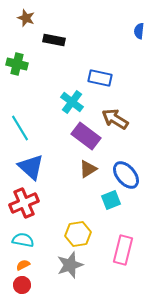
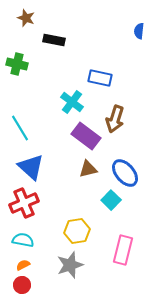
brown arrow: rotated 104 degrees counterclockwise
brown triangle: rotated 18 degrees clockwise
blue ellipse: moved 1 px left, 2 px up
cyan square: rotated 24 degrees counterclockwise
yellow hexagon: moved 1 px left, 3 px up
